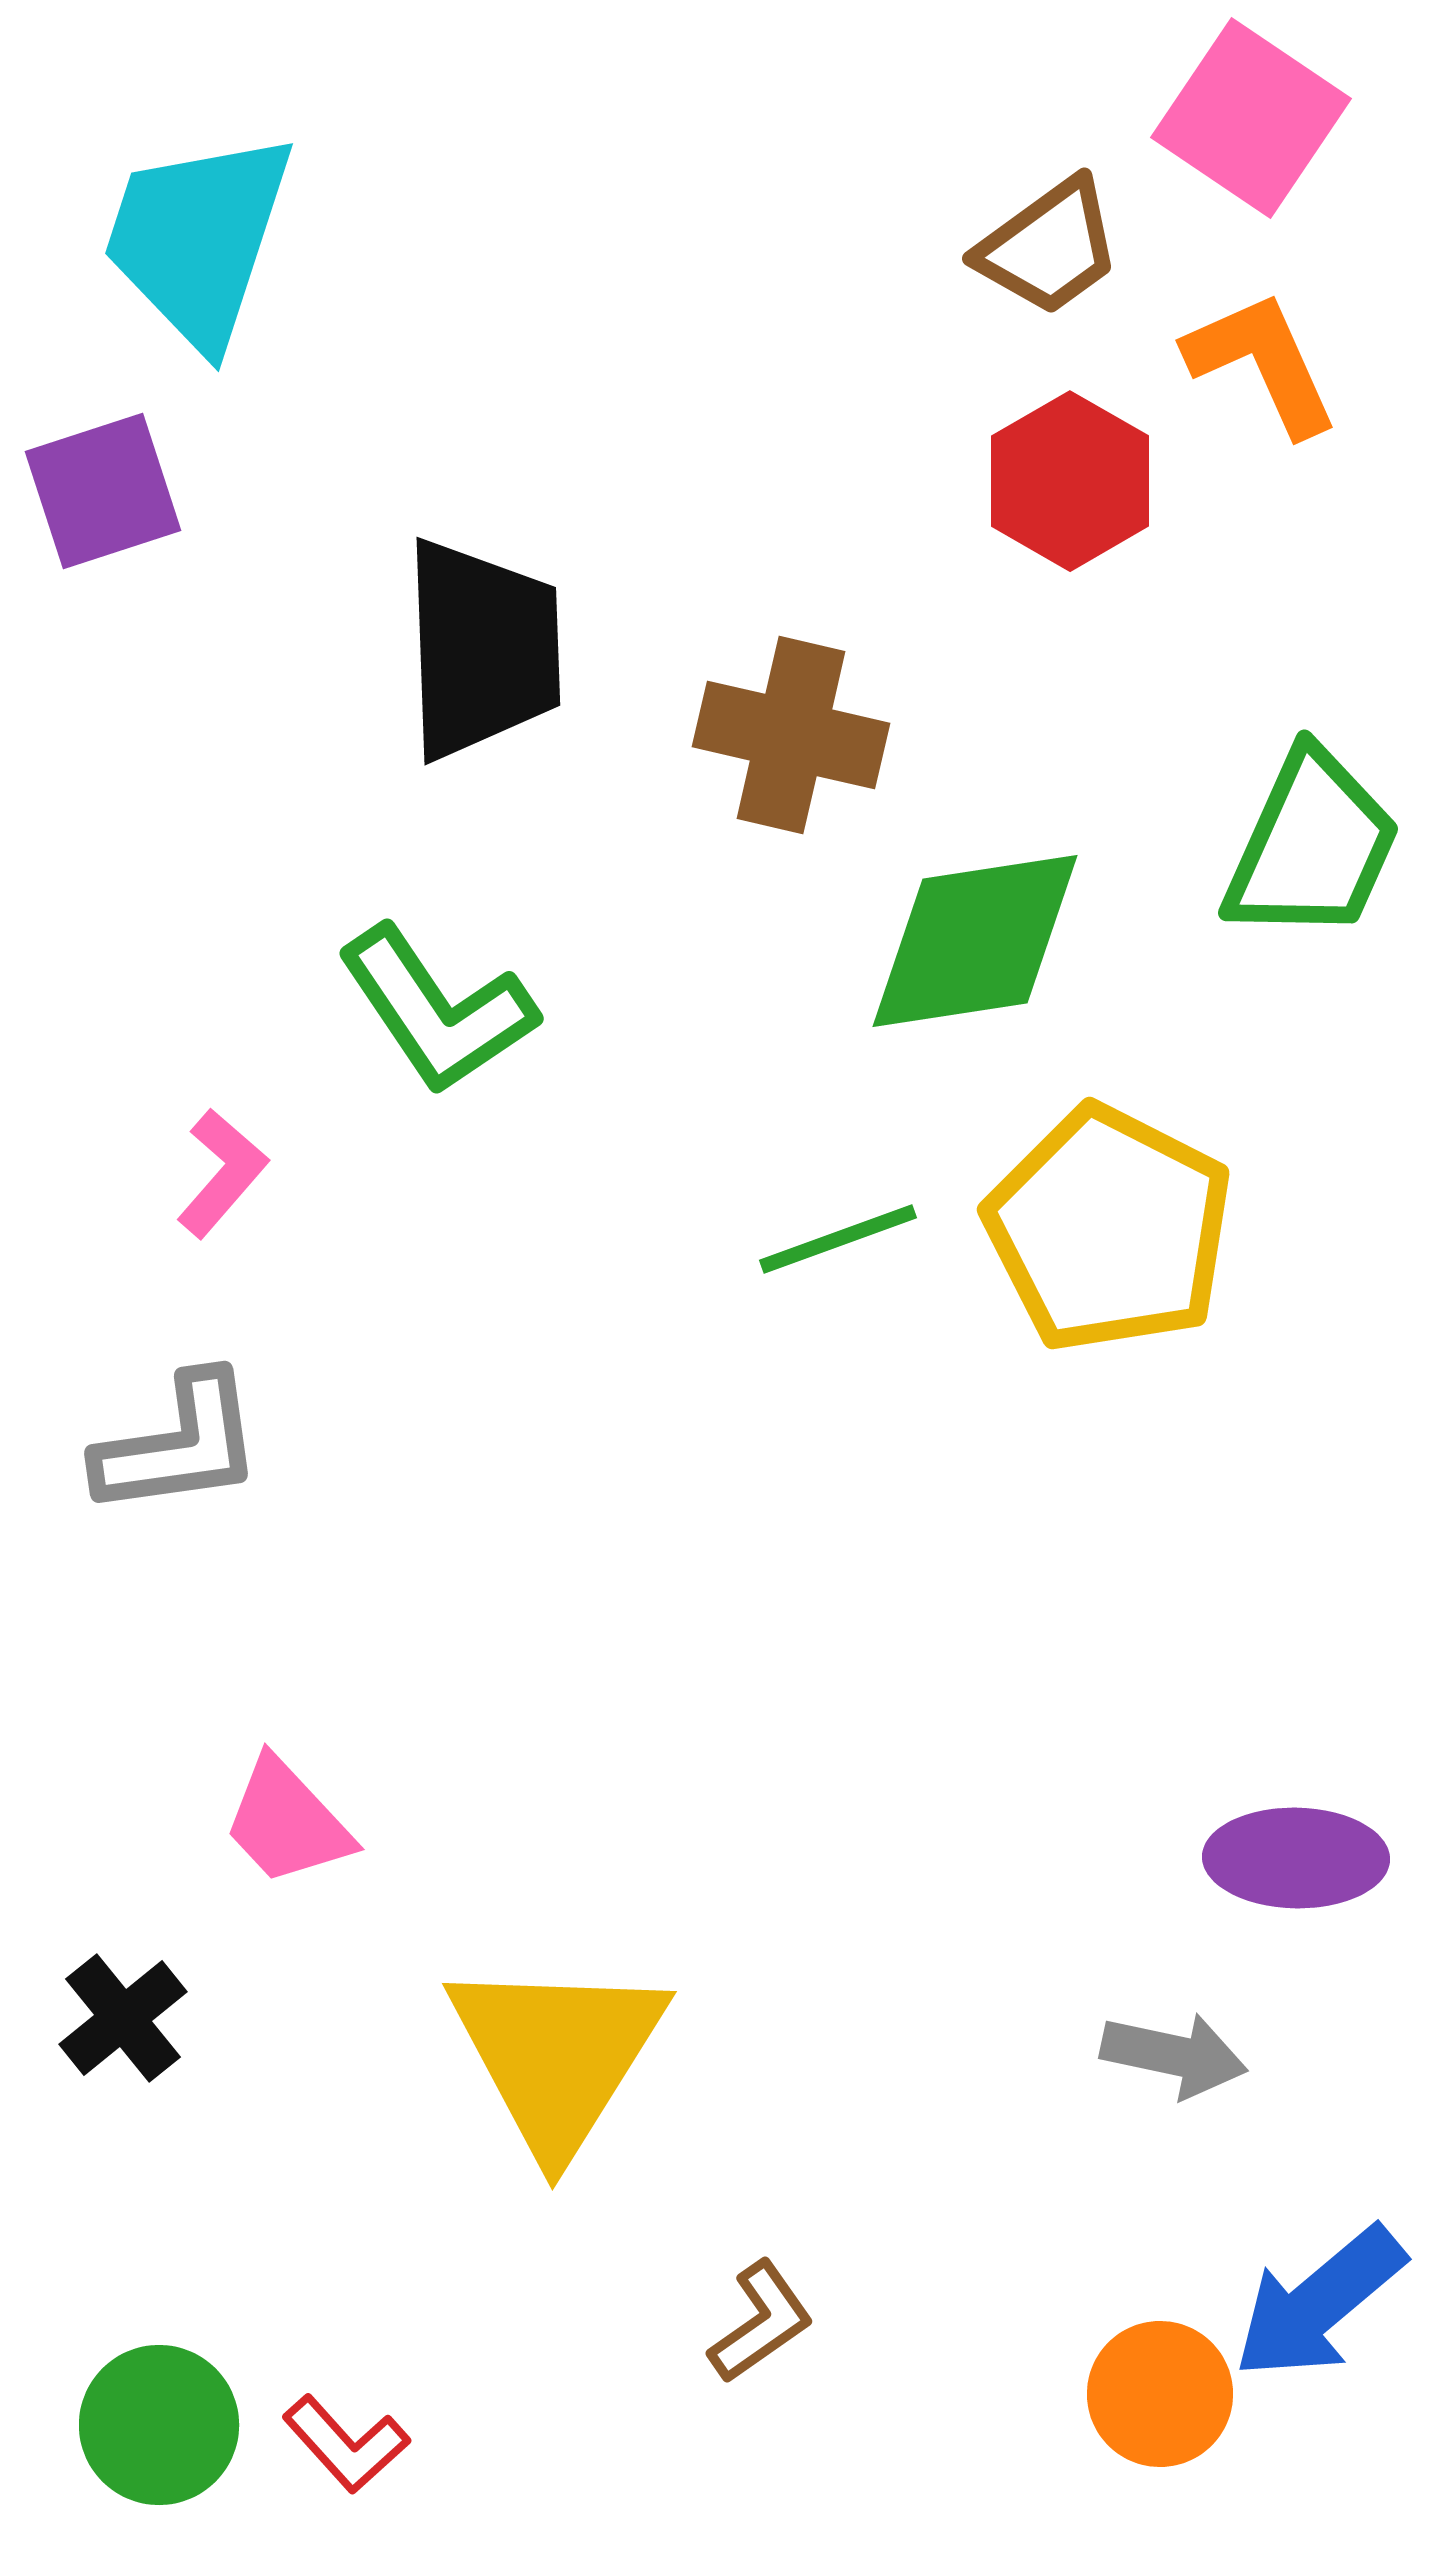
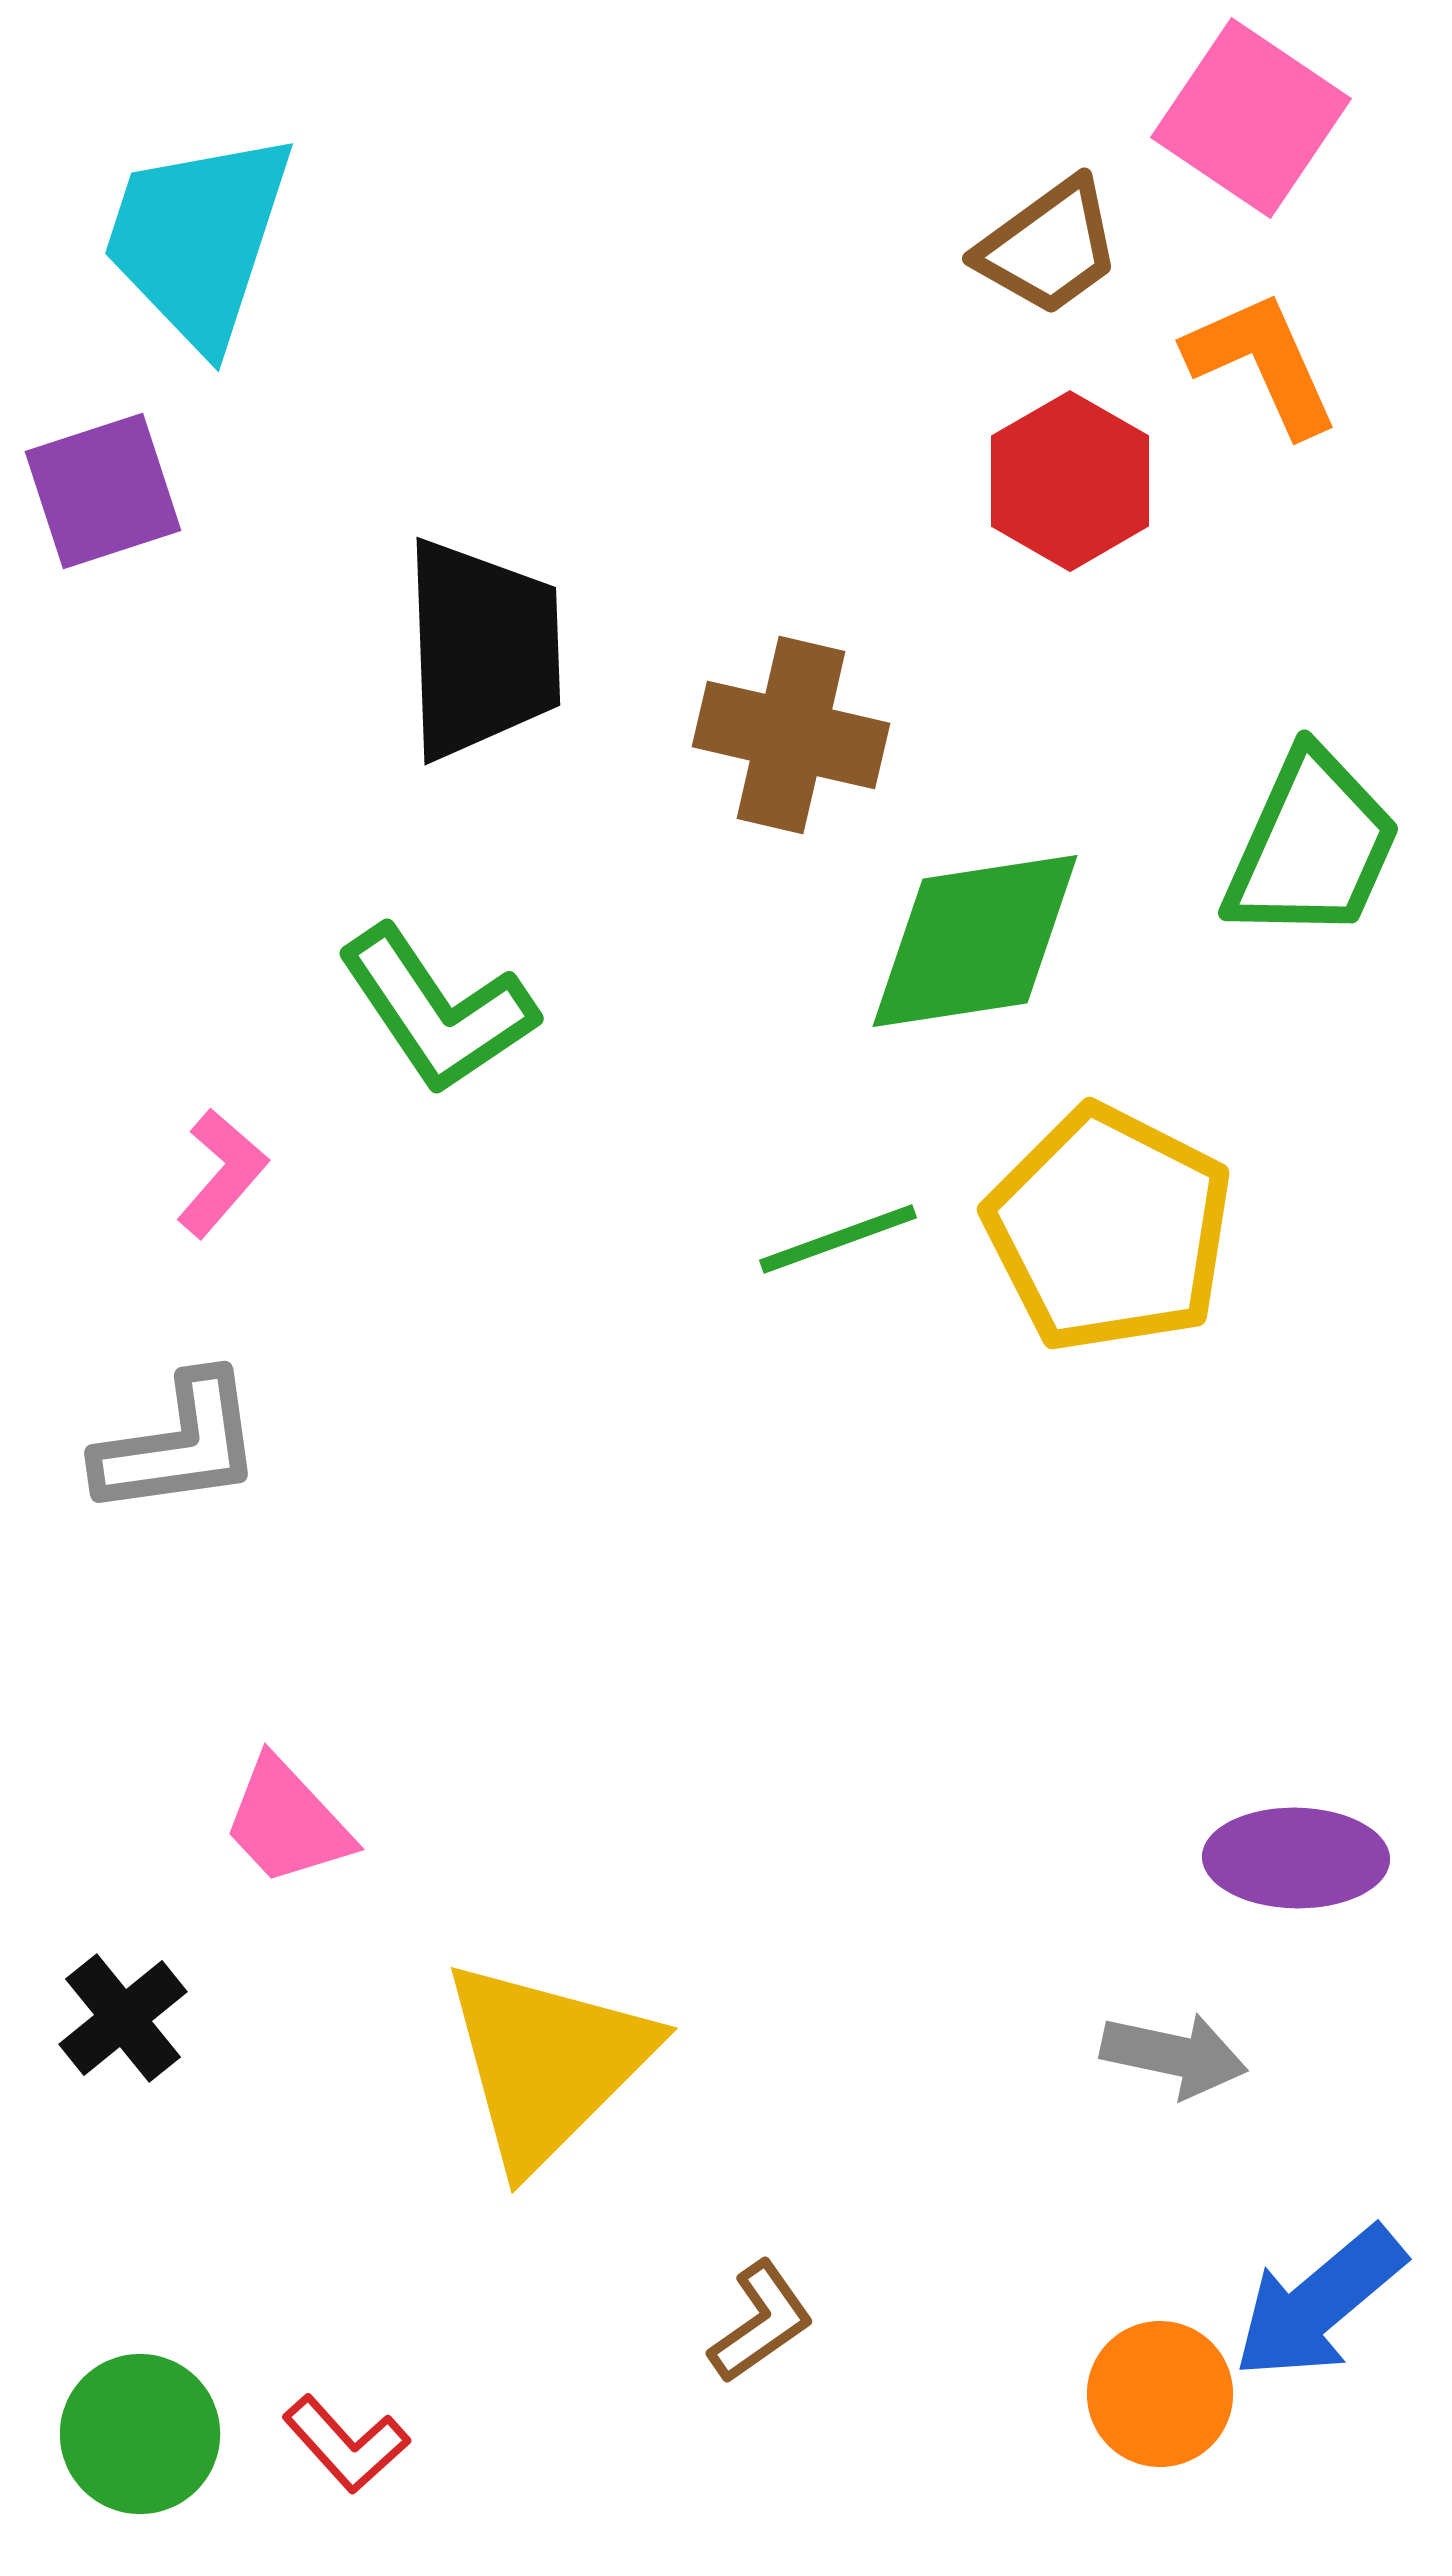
yellow triangle: moved 10 px left, 8 px down; rotated 13 degrees clockwise
green circle: moved 19 px left, 9 px down
